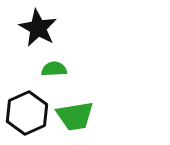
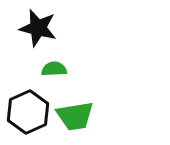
black star: rotated 15 degrees counterclockwise
black hexagon: moved 1 px right, 1 px up
